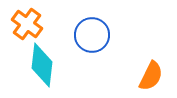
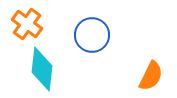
cyan diamond: moved 4 px down
